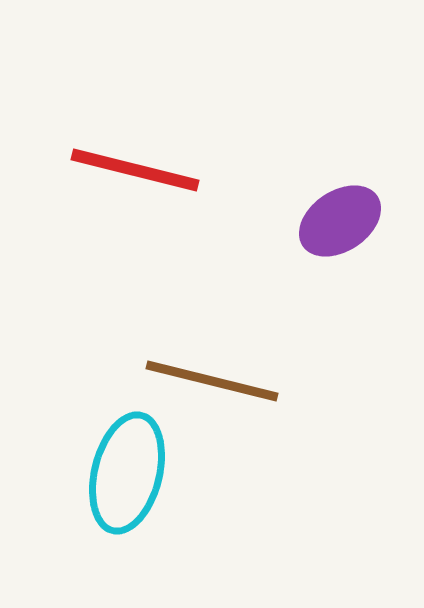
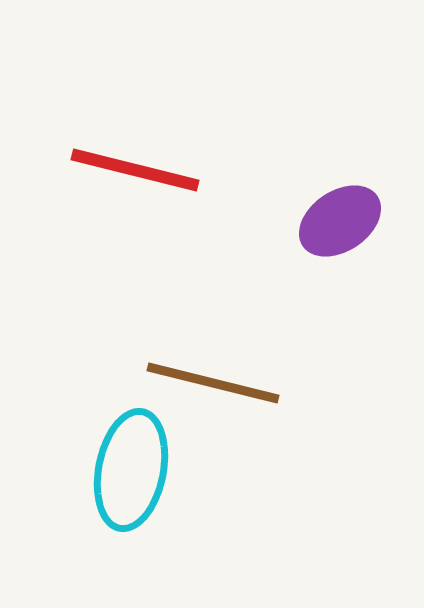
brown line: moved 1 px right, 2 px down
cyan ellipse: moved 4 px right, 3 px up; rotated 3 degrees counterclockwise
